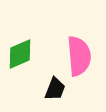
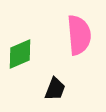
pink semicircle: moved 21 px up
